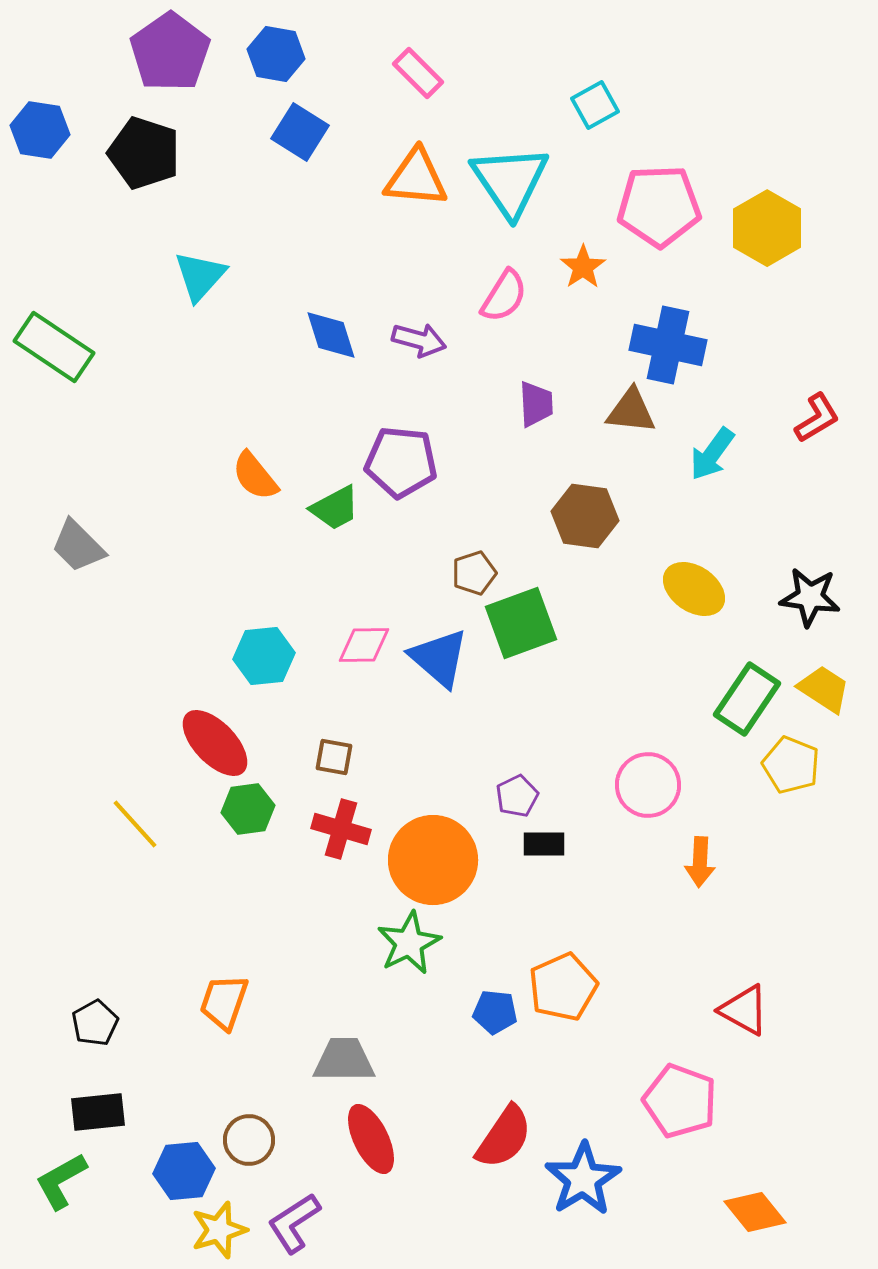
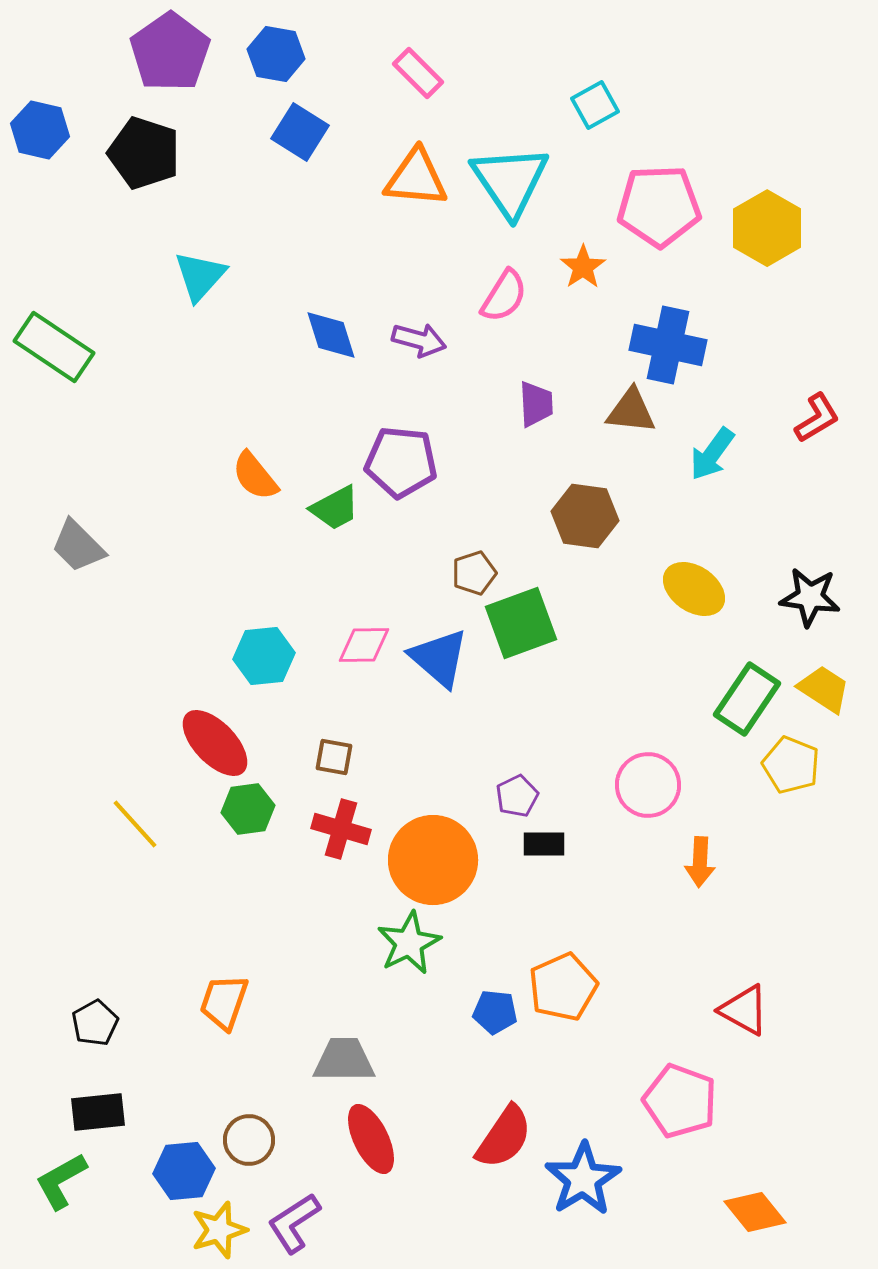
blue hexagon at (40, 130): rotated 4 degrees clockwise
